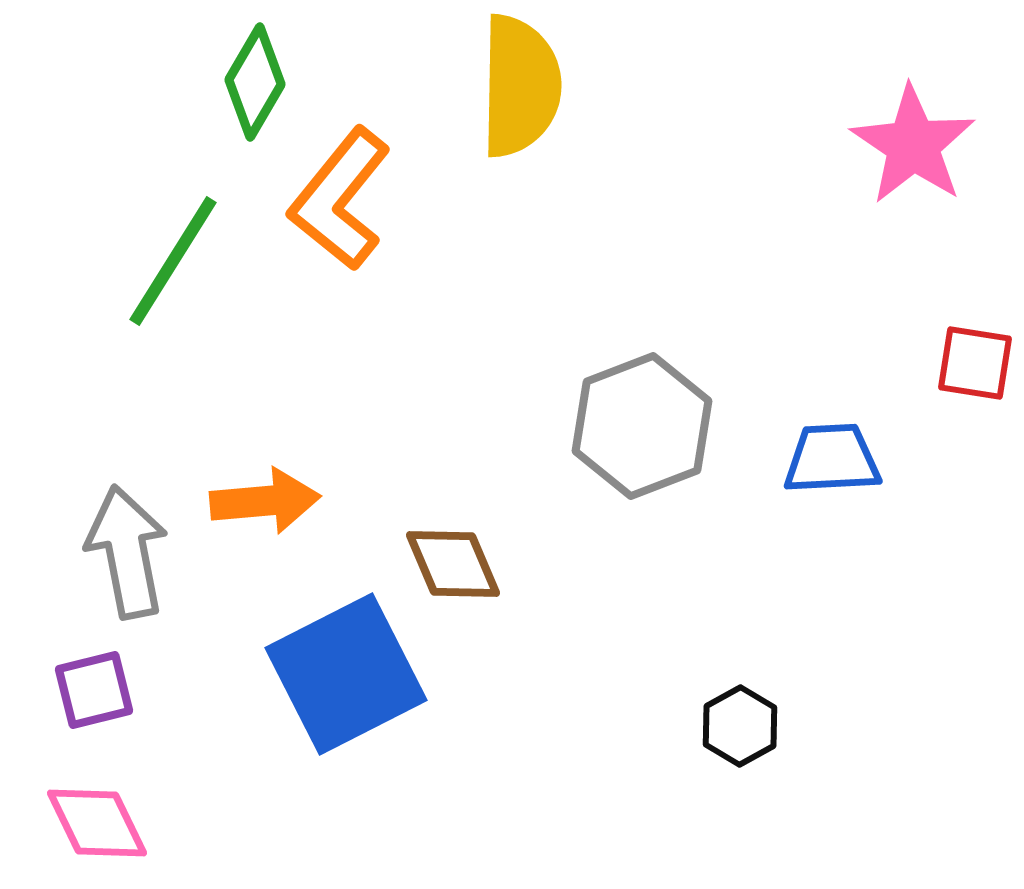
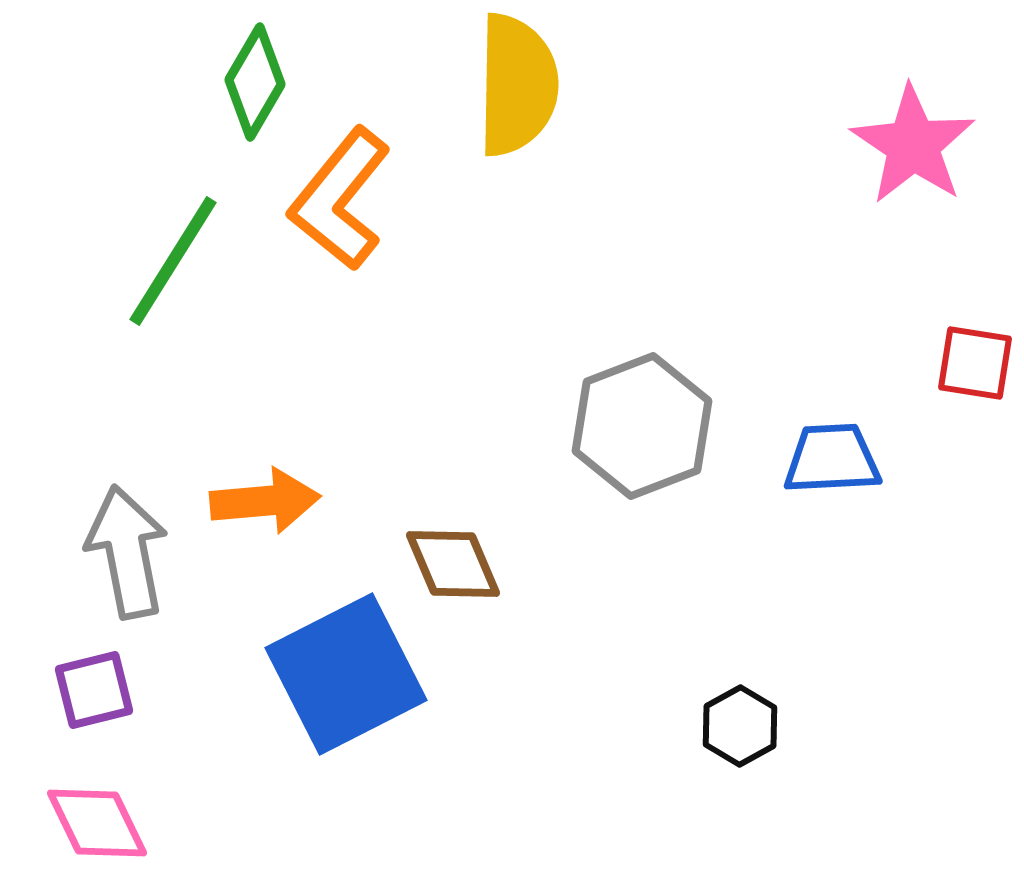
yellow semicircle: moved 3 px left, 1 px up
